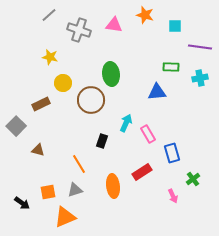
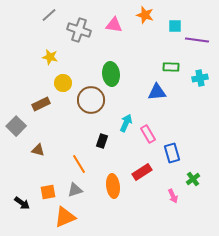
purple line: moved 3 px left, 7 px up
